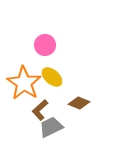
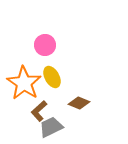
yellow ellipse: rotated 20 degrees clockwise
brown L-shape: moved 1 px left, 1 px down
